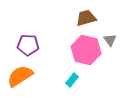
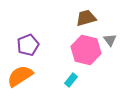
purple pentagon: rotated 25 degrees counterclockwise
cyan rectangle: moved 1 px left
